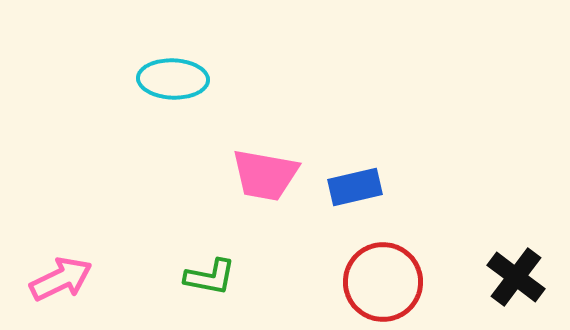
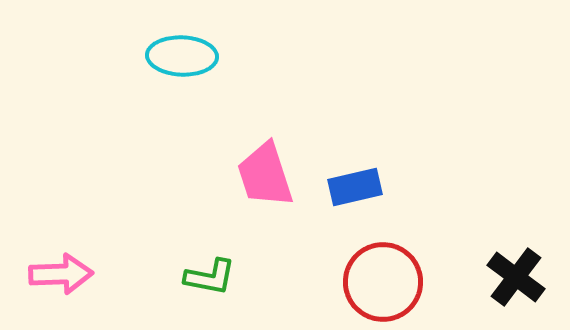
cyan ellipse: moved 9 px right, 23 px up
pink trapezoid: rotated 62 degrees clockwise
pink arrow: moved 5 px up; rotated 24 degrees clockwise
